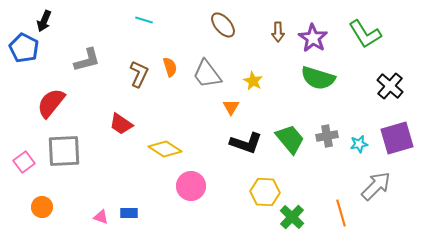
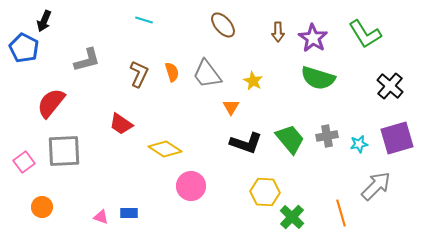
orange semicircle: moved 2 px right, 5 px down
